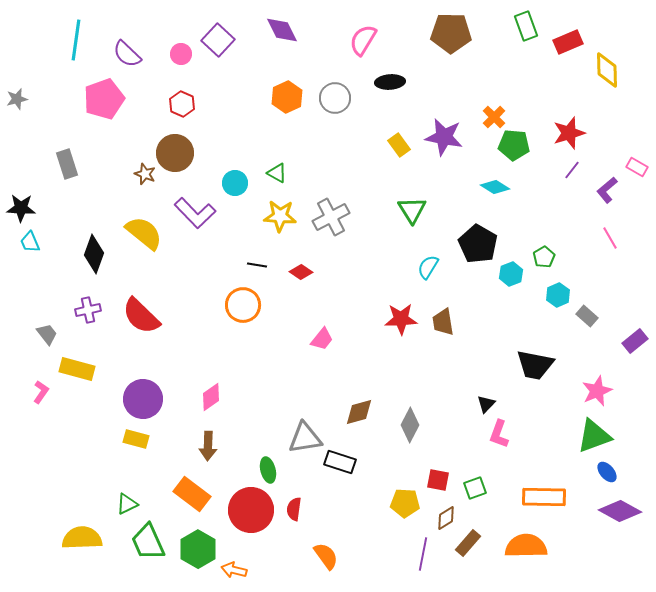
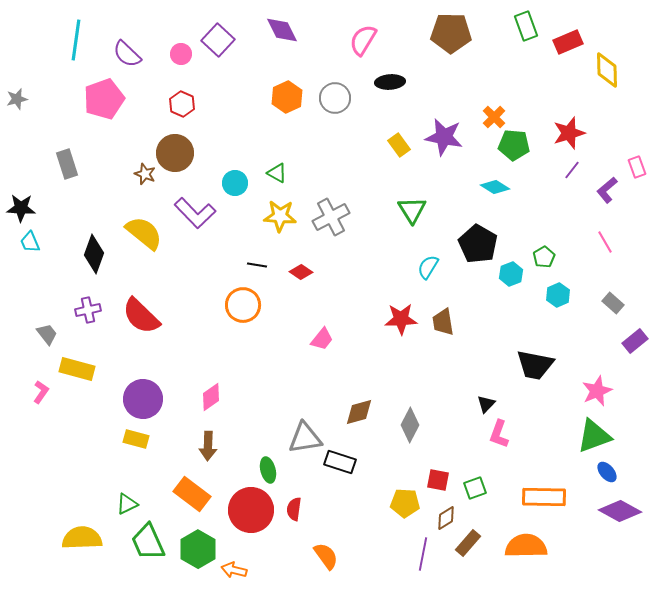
pink rectangle at (637, 167): rotated 40 degrees clockwise
pink line at (610, 238): moved 5 px left, 4 px down
gray rectangle at (587, 316): moved 26 px right, 13 px up
